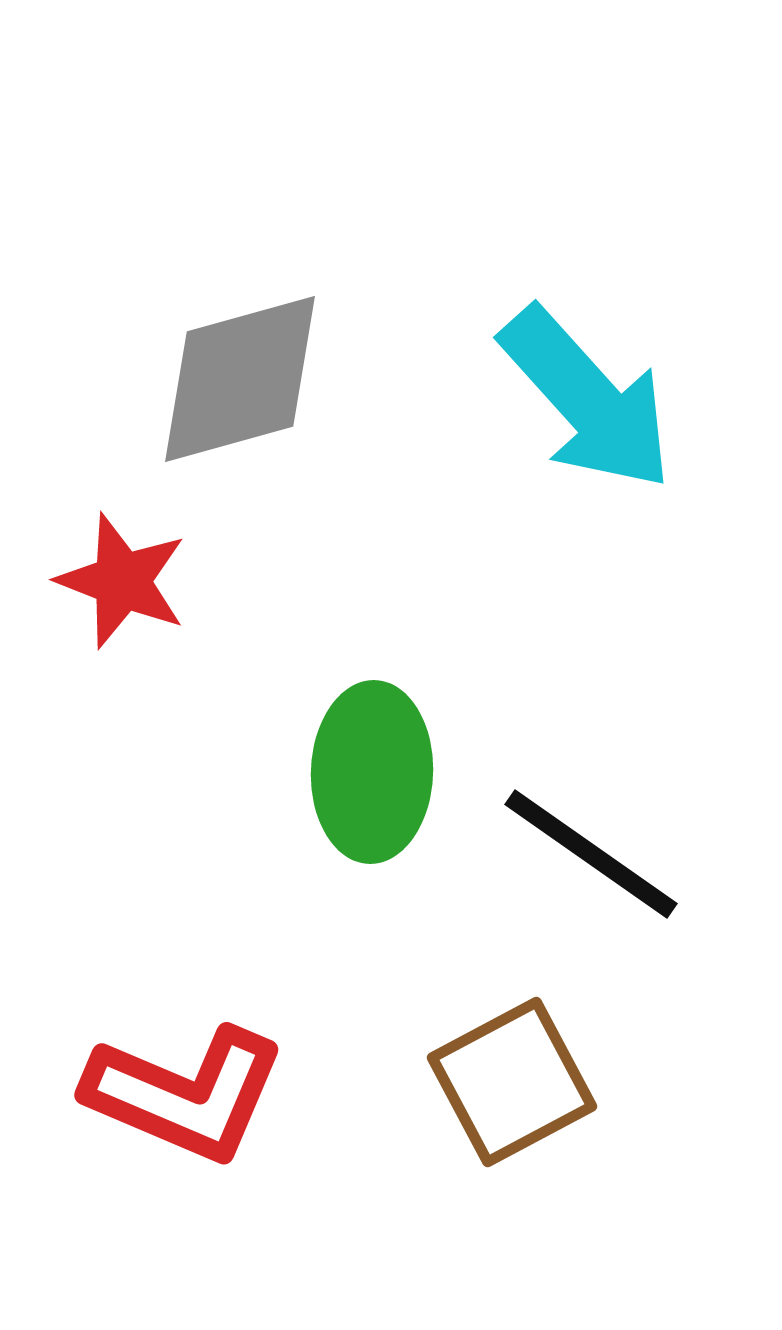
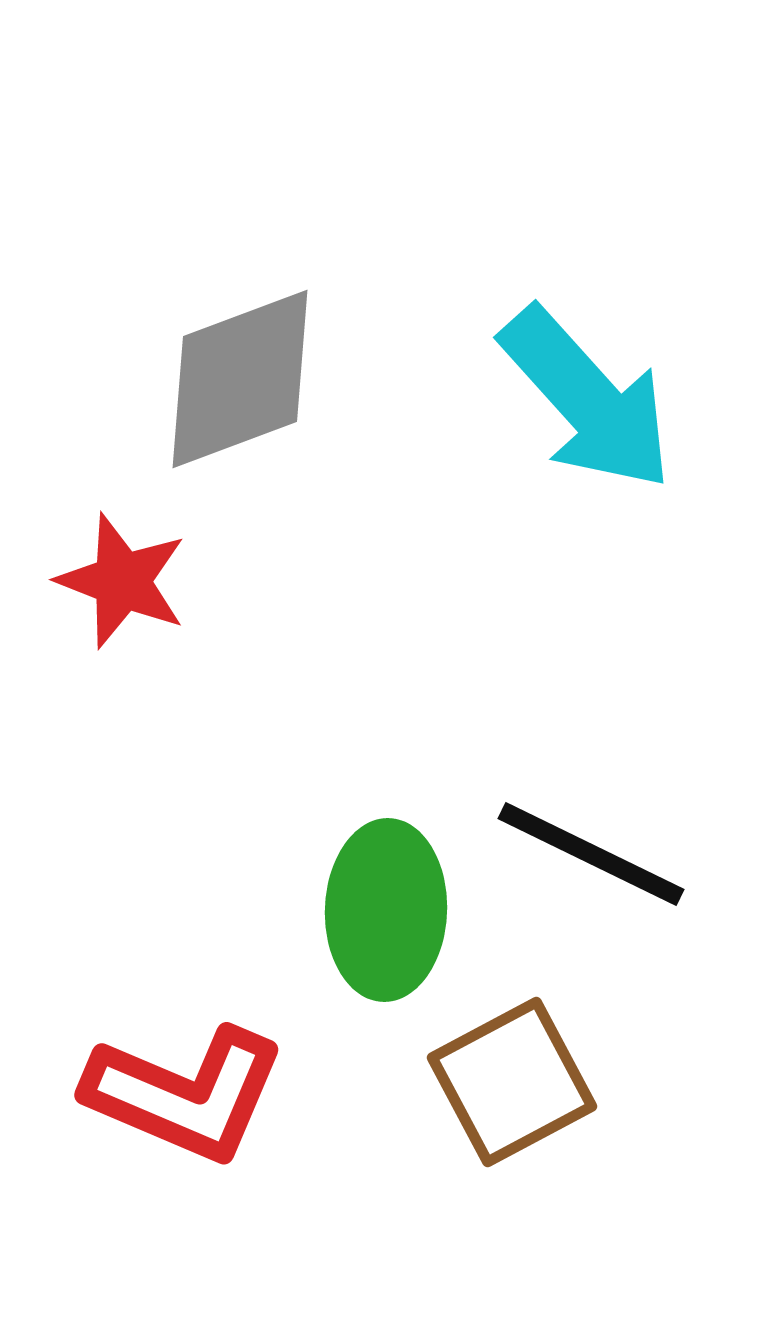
gray diamond: rotated 5 degrees counterclockwise
green ellipse: moved 14 px right, 138 px down
black line: rotated 9 degrees counterclockwise
